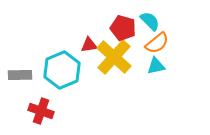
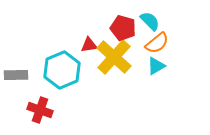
cyan triangle: rotated 18 degrees counterclockwise
gray rectangle: moved 4 px left
red cross: moved 1 px left, 1 px up
